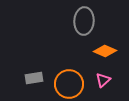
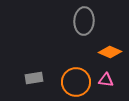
orange diamond: moved 5 px right, 1 px down
pink triangle: moved 3 px right; rotated 49 degrees clockwise
orange circle: moved 7 px right, 2 px up
